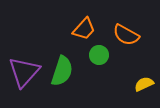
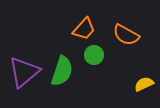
green circle: moved 5 px left
purple triangle: rotated 8 degrees clockwise
